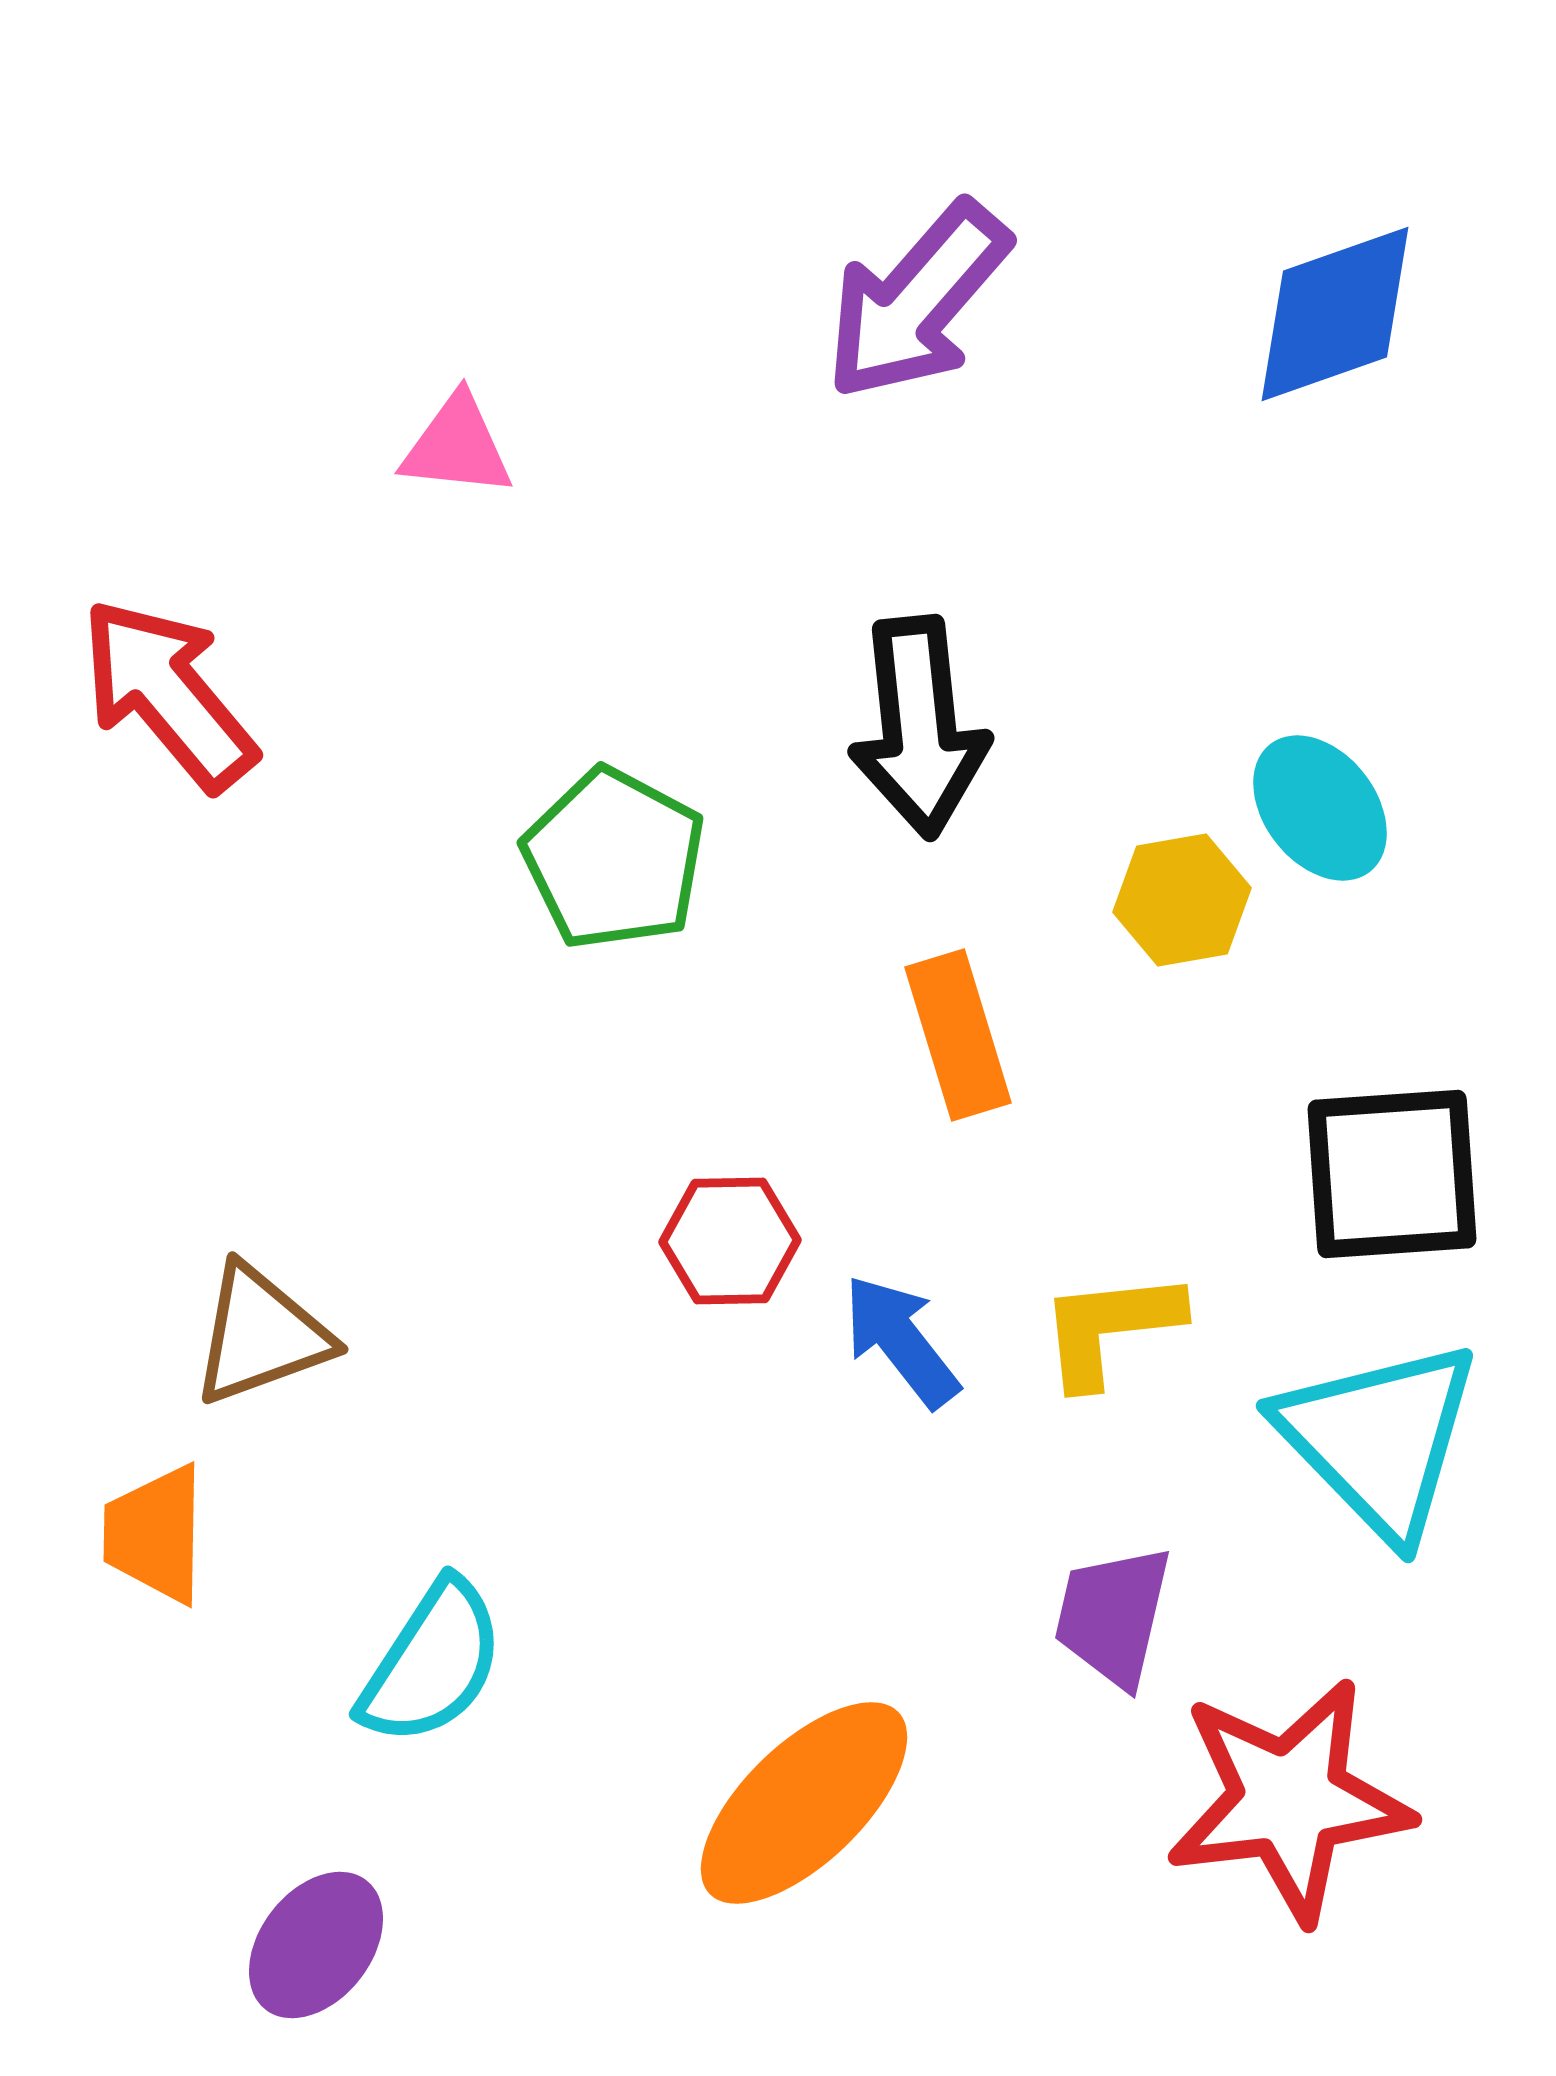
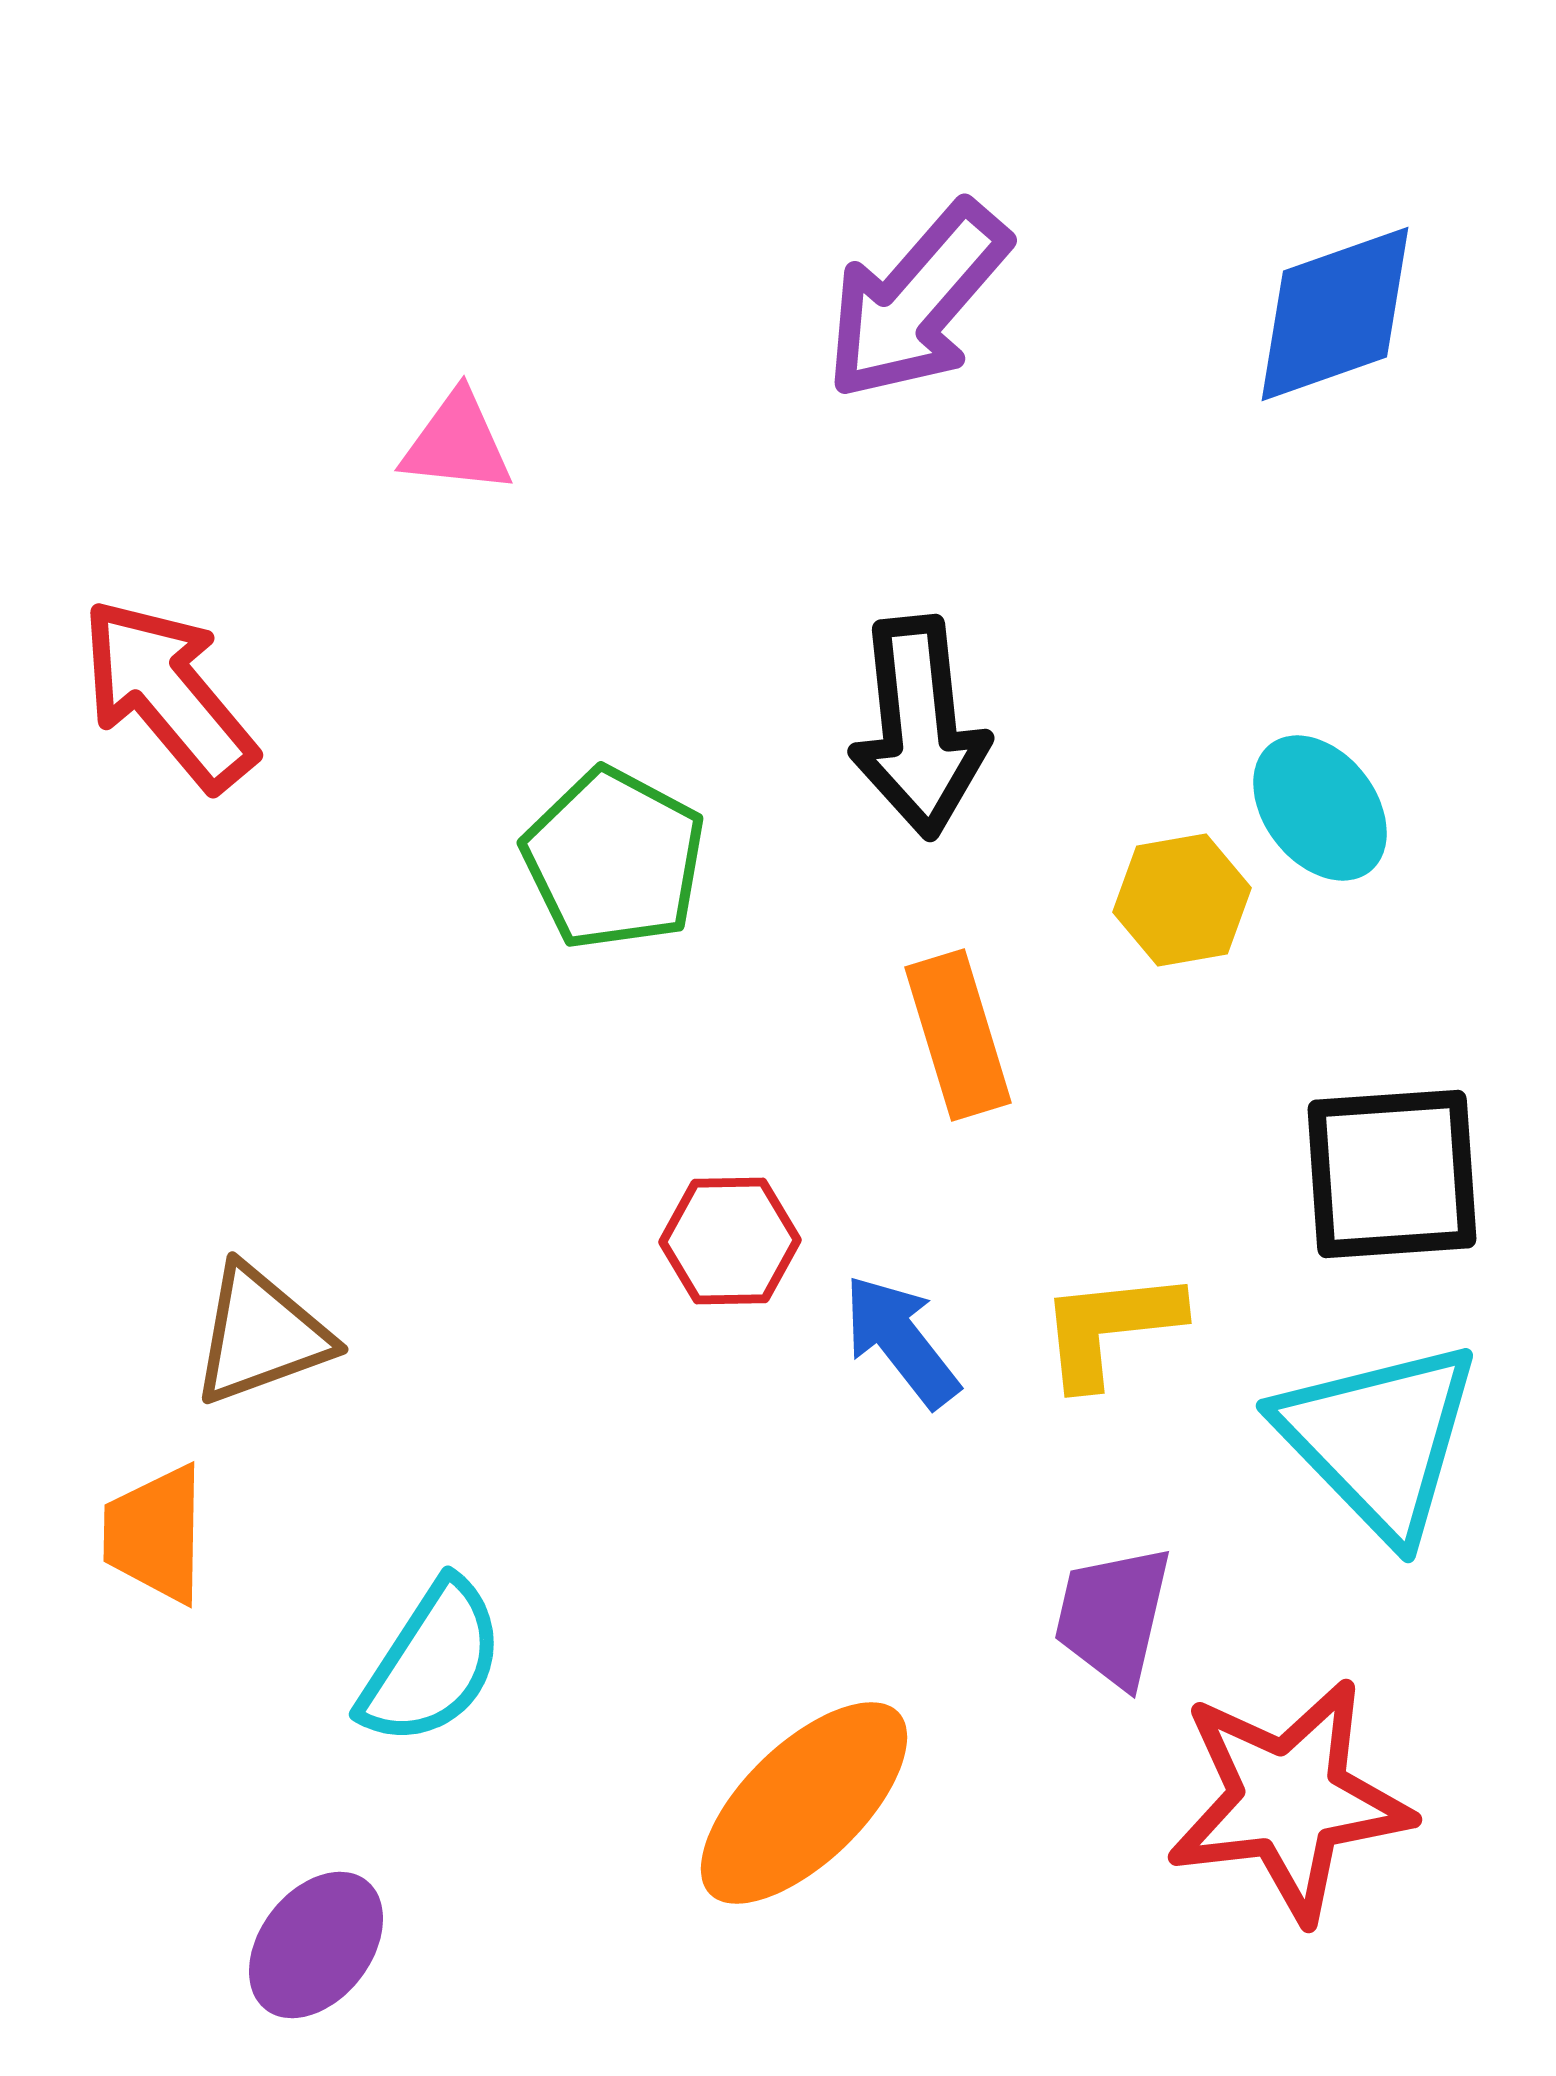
pink triangle: moved 3 px up
